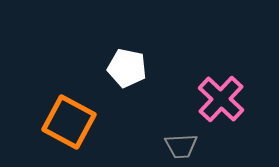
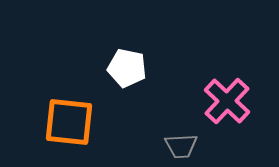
pink cross: moved 6 px right, 2 px down
orange square: rotated 22 degrees counterclockwise
